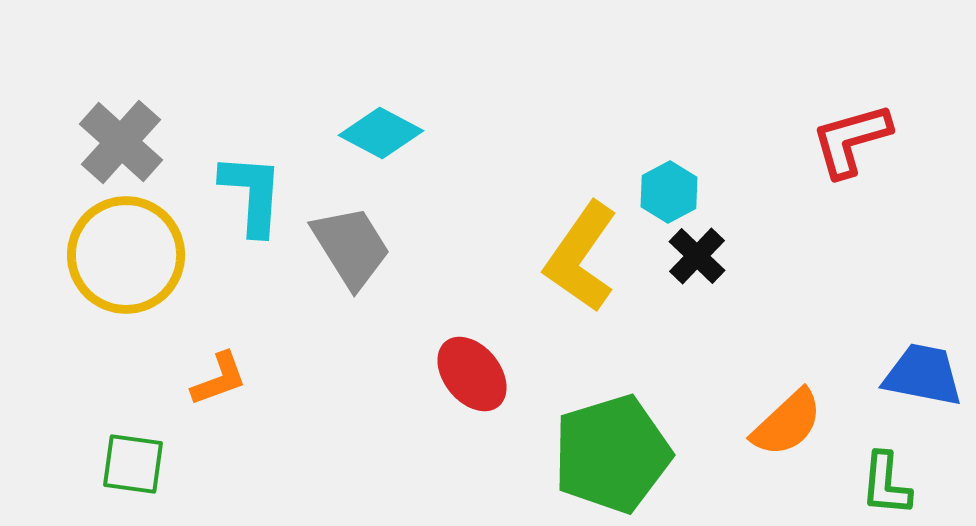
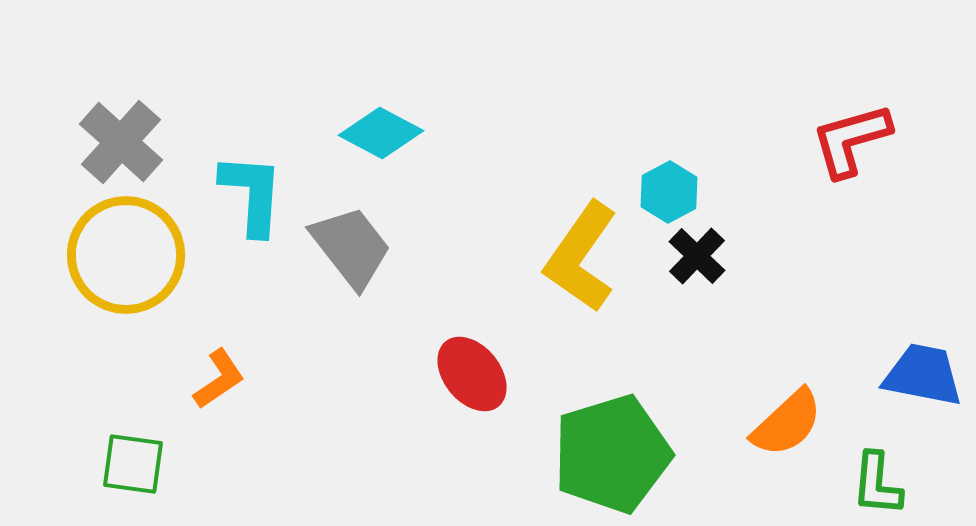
gray trapezoid: rotated 6 degrees counterclockwise
orange L-shape: rotated 14 degrees counterclockwise
green L-shape: moved 9 px left
